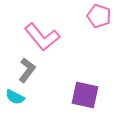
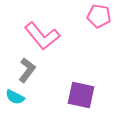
pink pentagon: rotated 10 degrees counterclockwise
pink L-shape: moved 1 px up
purple square: moved 4 px left
